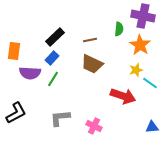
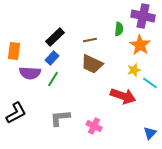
yellow star: moved 2 px left
blue triangle: moved 2 px left, 6 px down; rotated 40 degrees counterclockwise
